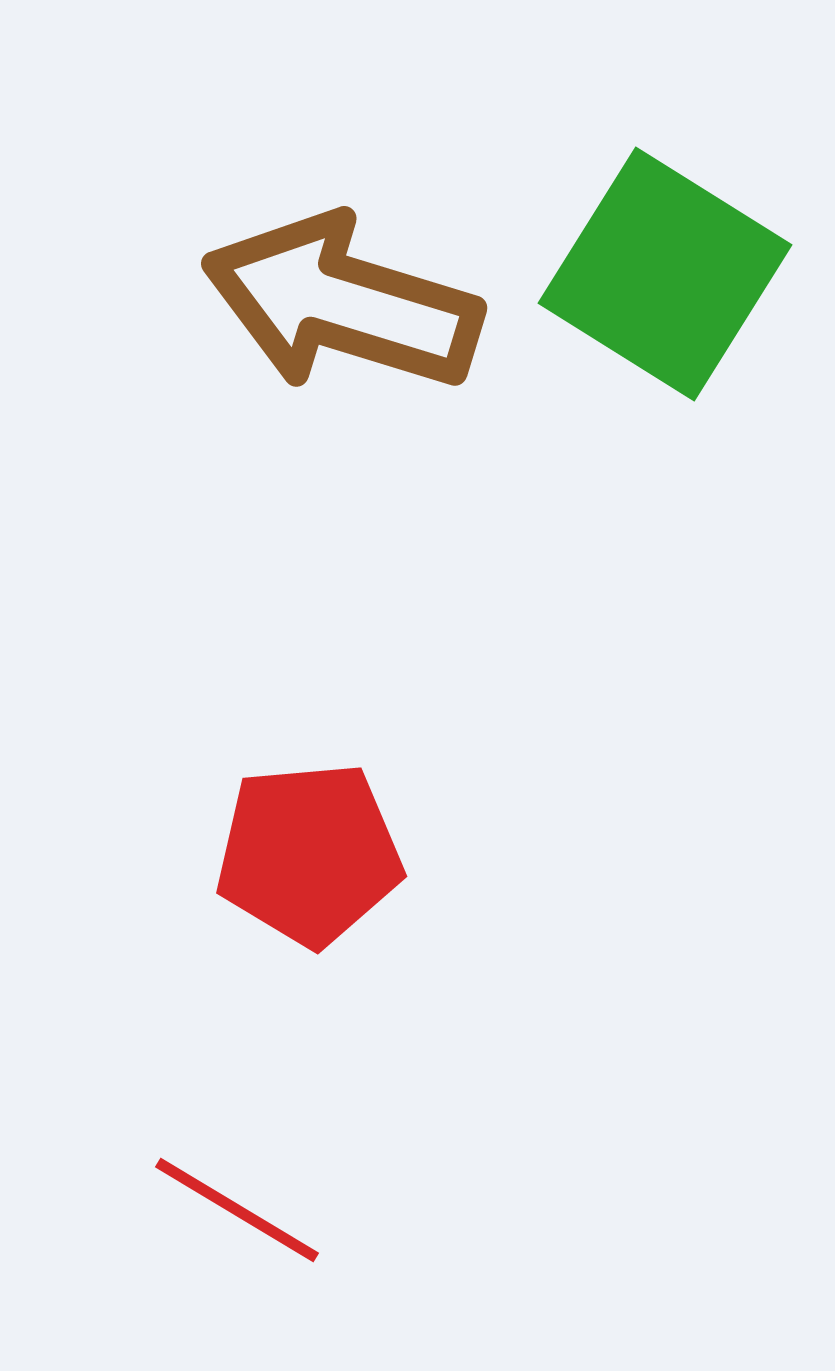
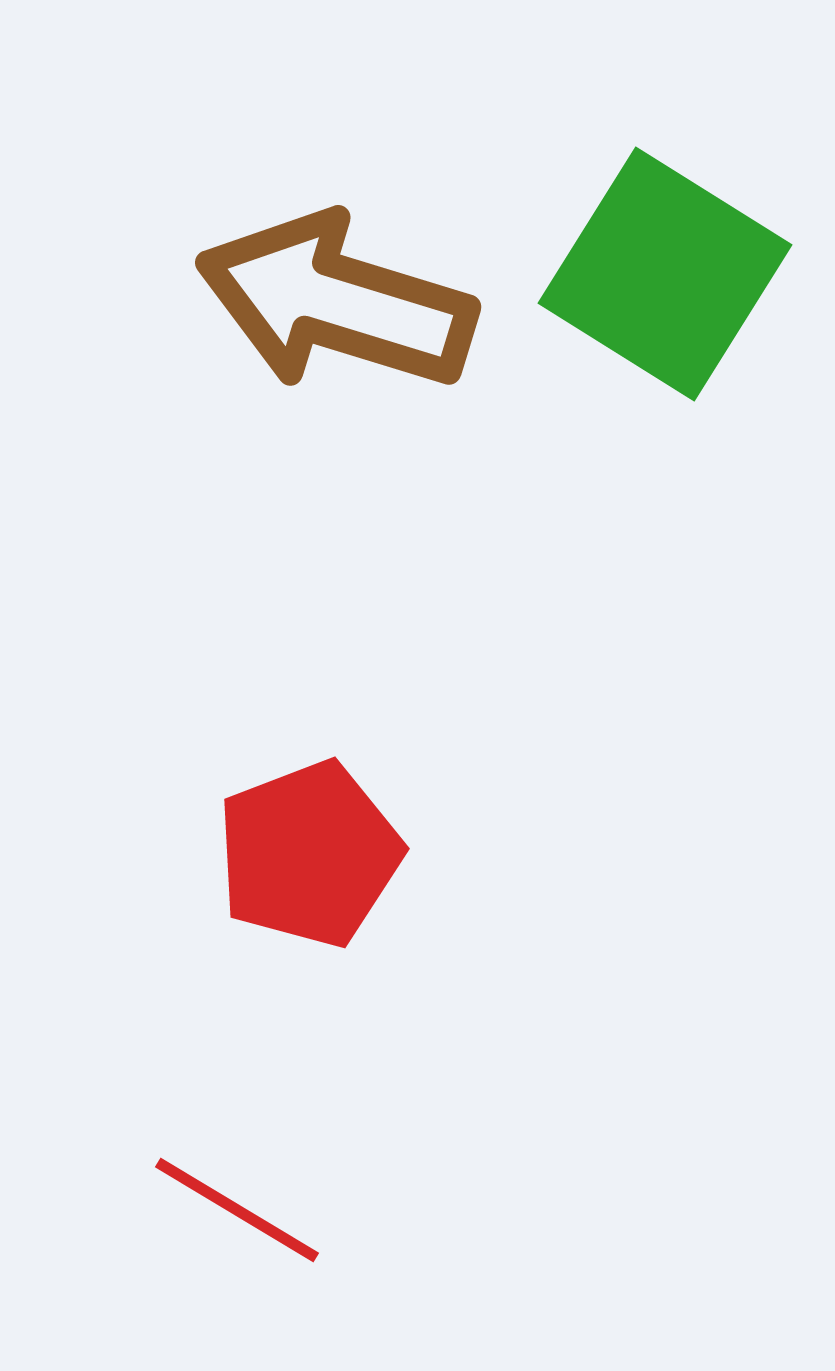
brown arrow: moved 6 px left, 1 px up
red pentagon: rotated 16 degrees counterclockwise
